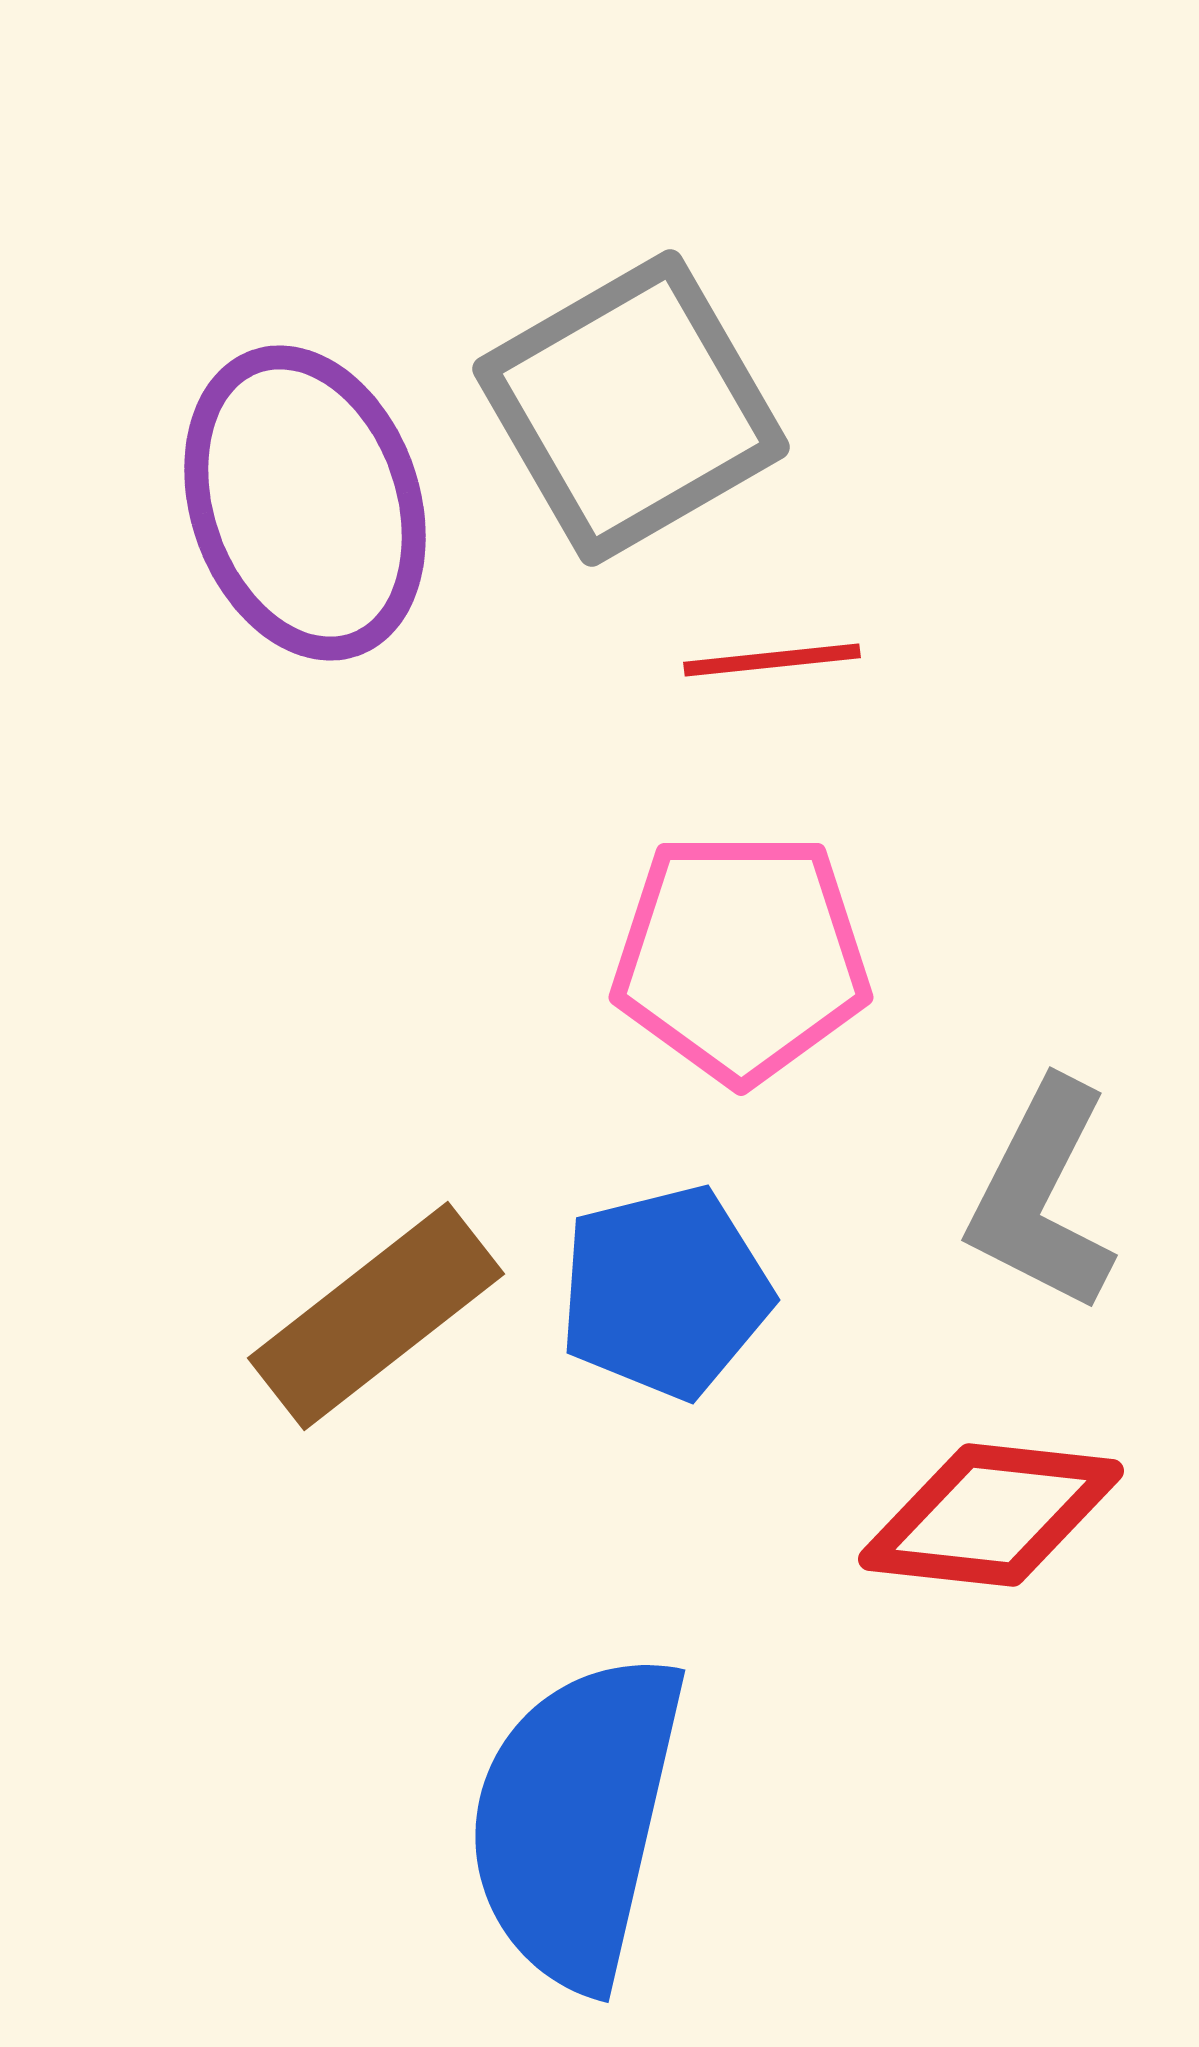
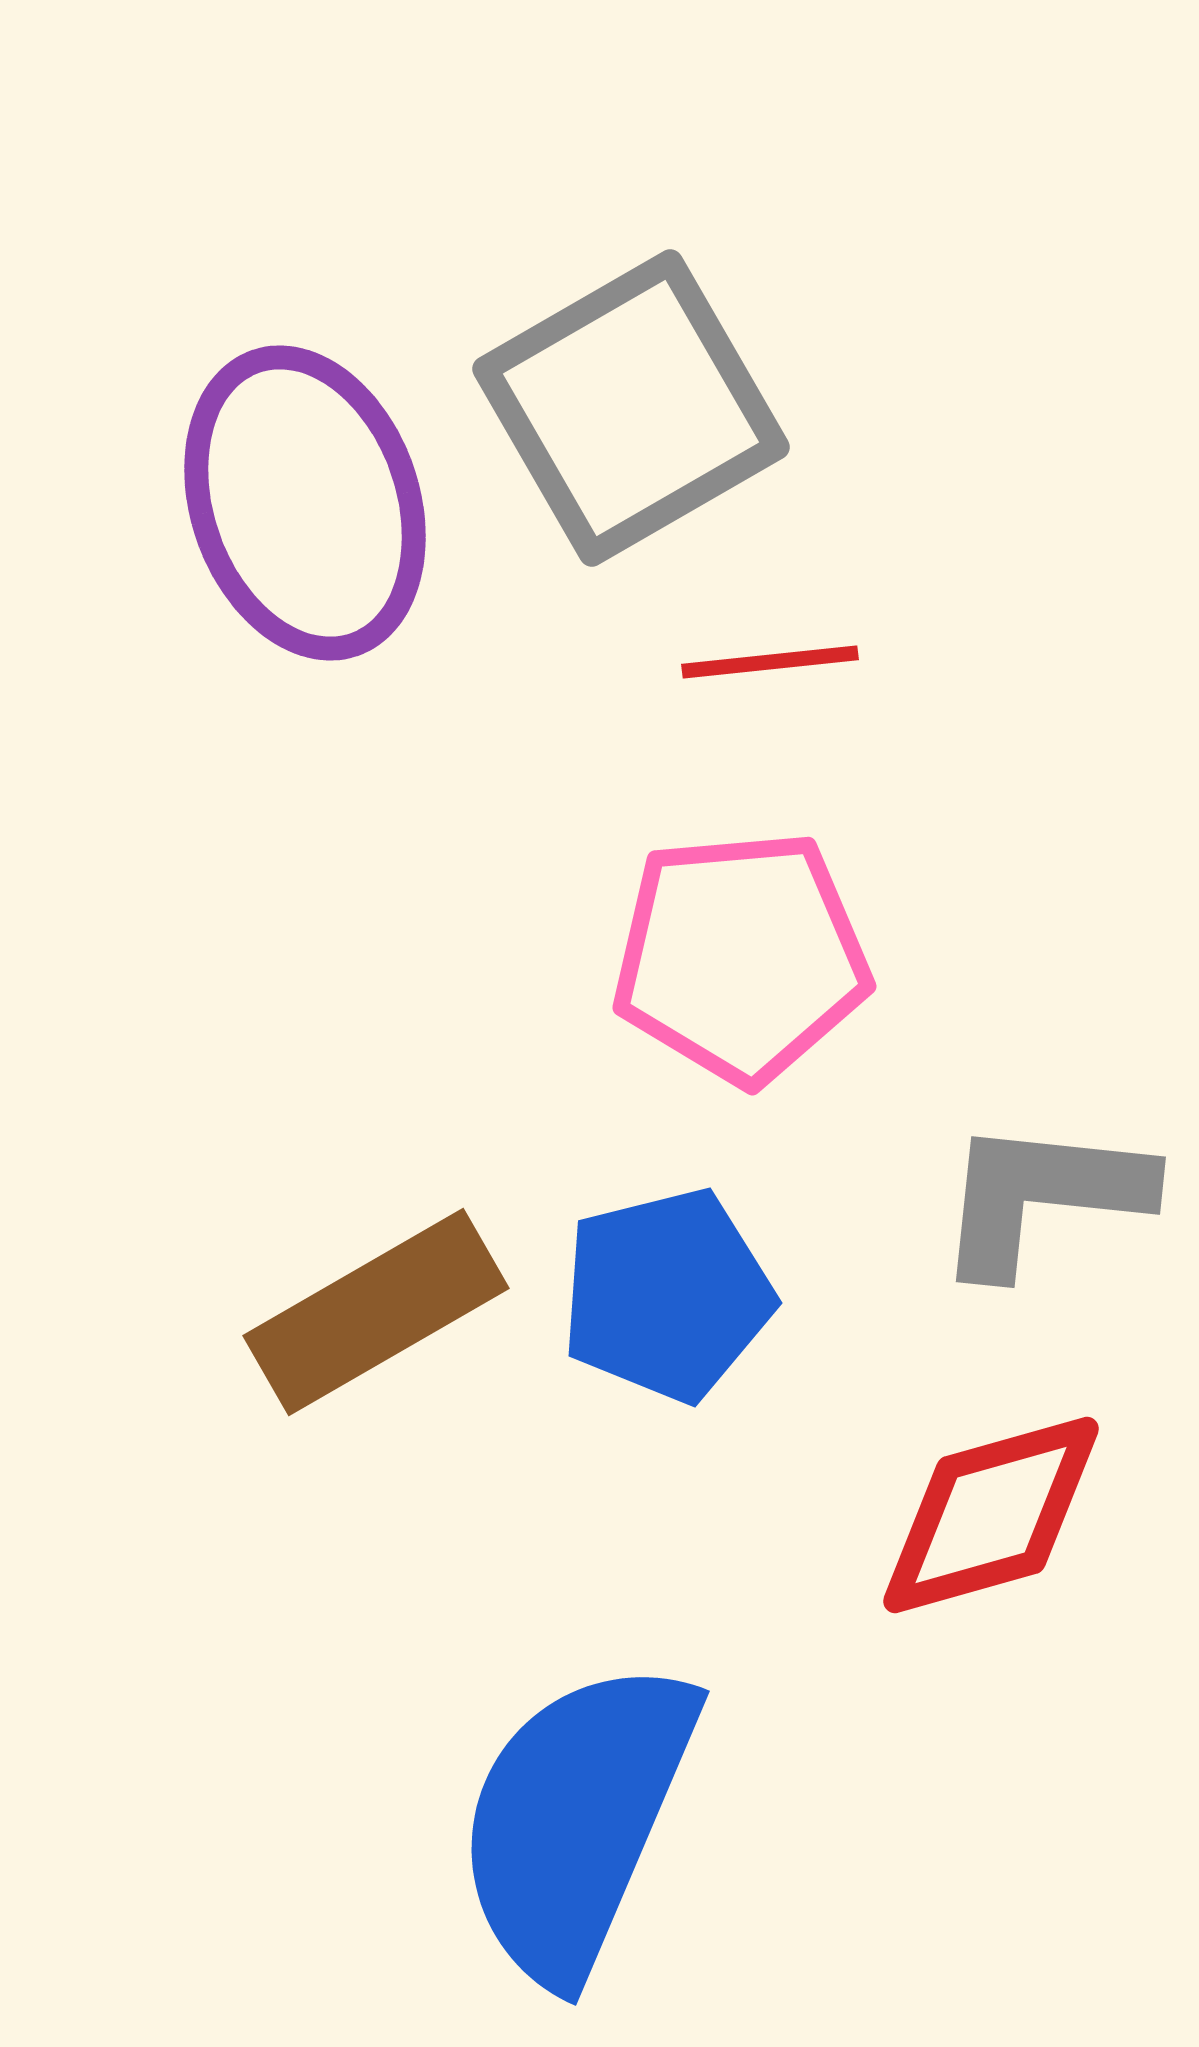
red line: moved 2 px left, 2 px down
pink pentagon: rotated 5 degrees counterclockwise
gray L-shape: rotated 69 degrees clockwise
blue pentagon: moved 2 px right, 3 px down
brown rectangle: moved 4 px up; rotated 8 degrees clockwise
red diamond: rotated 22 degrees counterclockwise
blue semicircle: rotated 10 degrees clockwise
